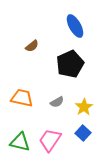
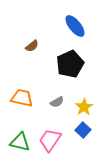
blue ellipse: rotated 10 degrees counterclockwise
blue square: moved 3 px up
